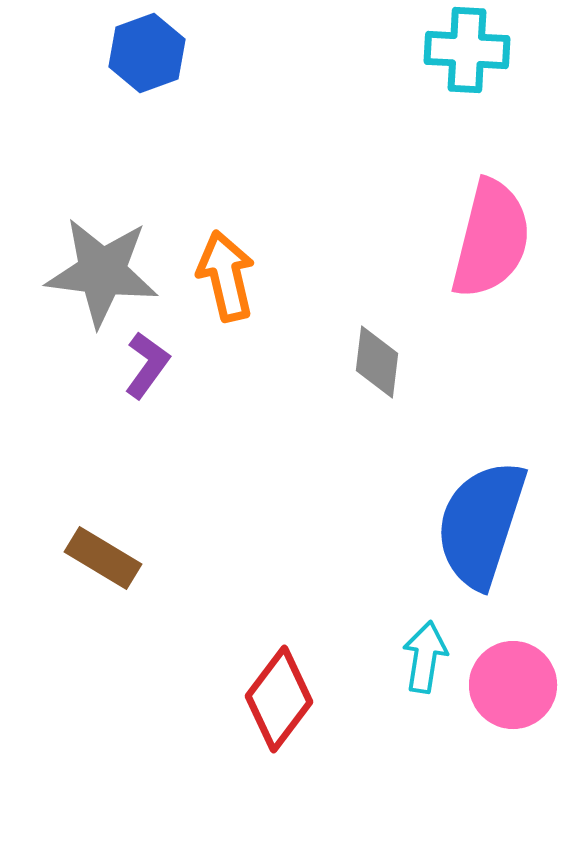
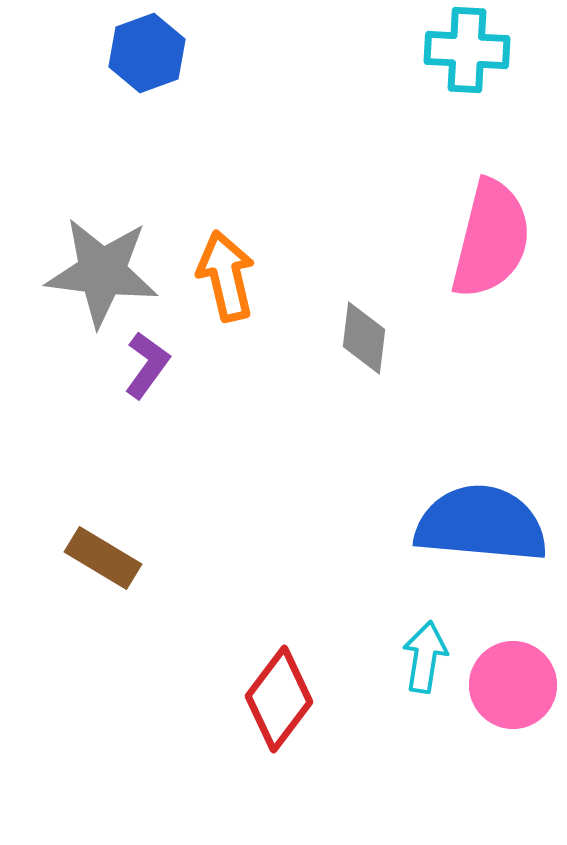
gray diamond: moved 13 px left, 24 px up
blue semicircle: rotated 77 degrees clockwise
